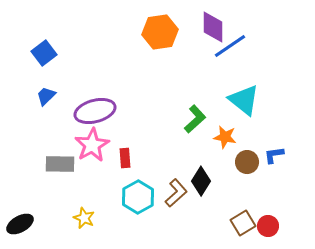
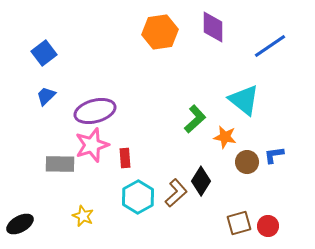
blue line: moved 40 px right
pink star: rotated 12 degrees clockwise
yellow star: moved 1 px left, 2 px up
brown square: moved 4 px left; rotated 15 degrees clockwise
